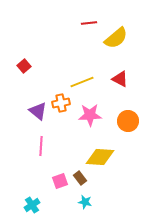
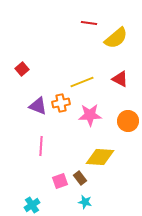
red line: rotated 14 degrees clockwise
red square: moved 2 px left, 3 px down
purple triangle: moved 5 px up; rotated 18 degrees counterclockwise
